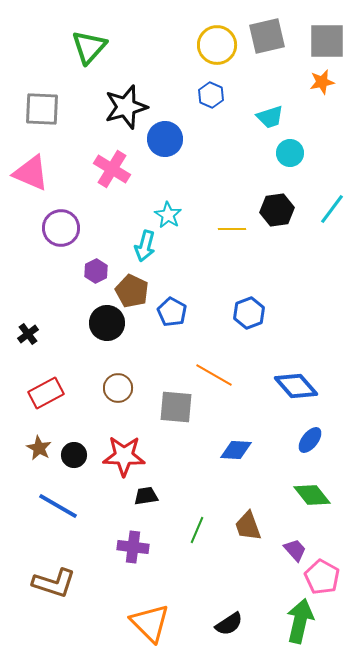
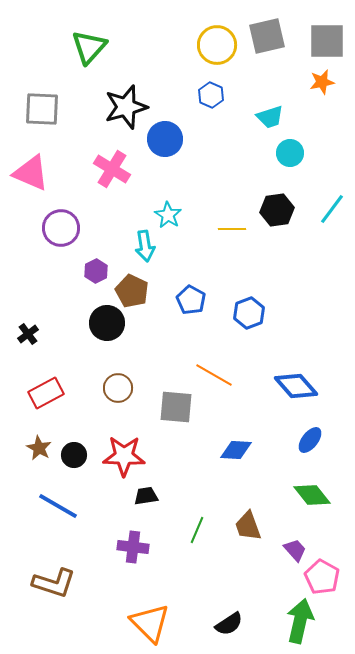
cyan arrow at (145, 246): rotated 24 degrees counterclockwise
blue pentagon at (172, 312): moved 19 px right, 12 px up
